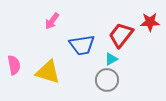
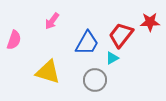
blue trapezoid: moved 5 px right, 2 px up; rotated 52 degrees counterclockwise
cyan triangle: moved 1 px right, 1 px up
pink semicircle: moved 25 px up; rotated 30 degrees clockwise
gray circle: moved 12 px left
